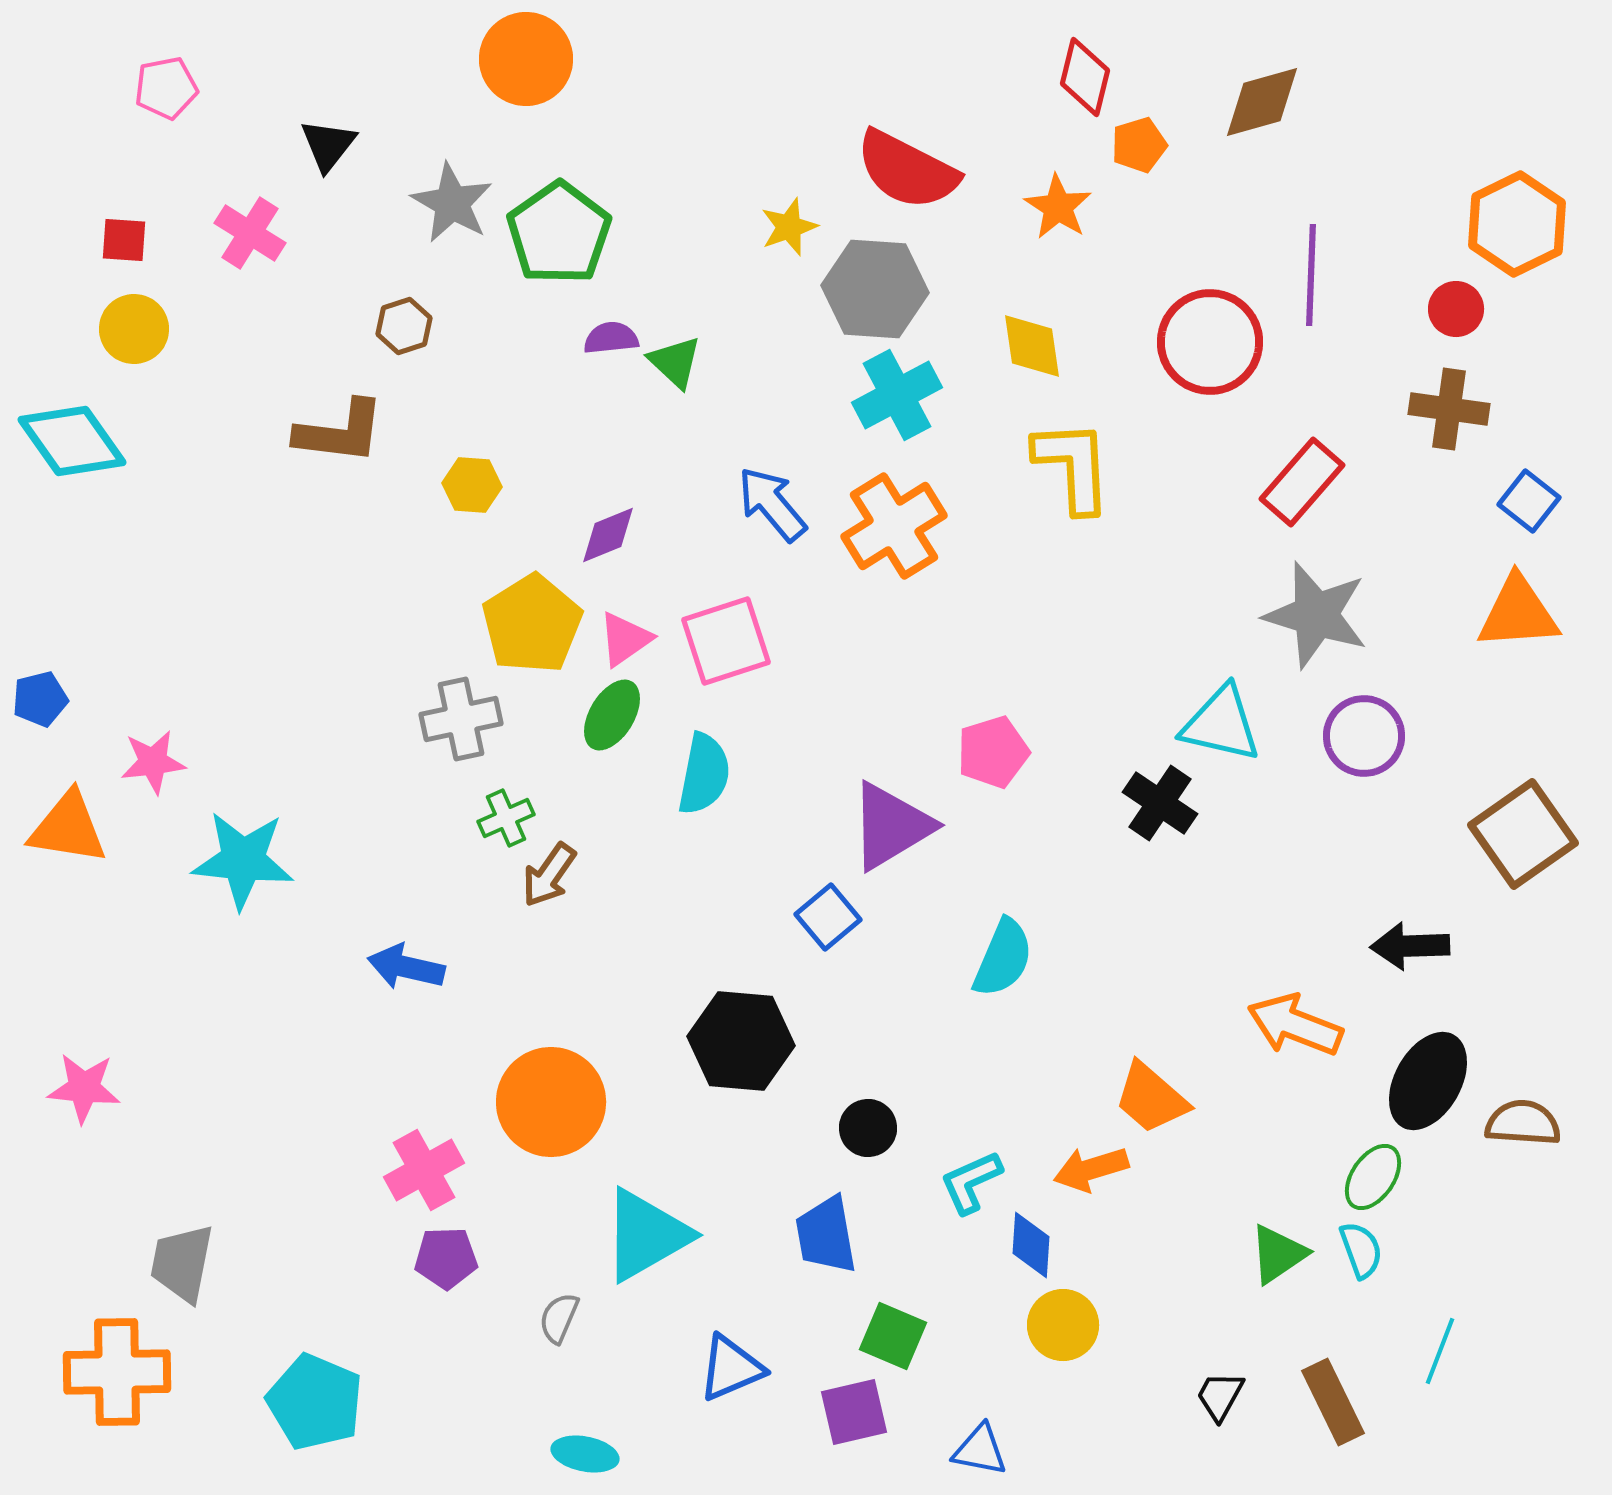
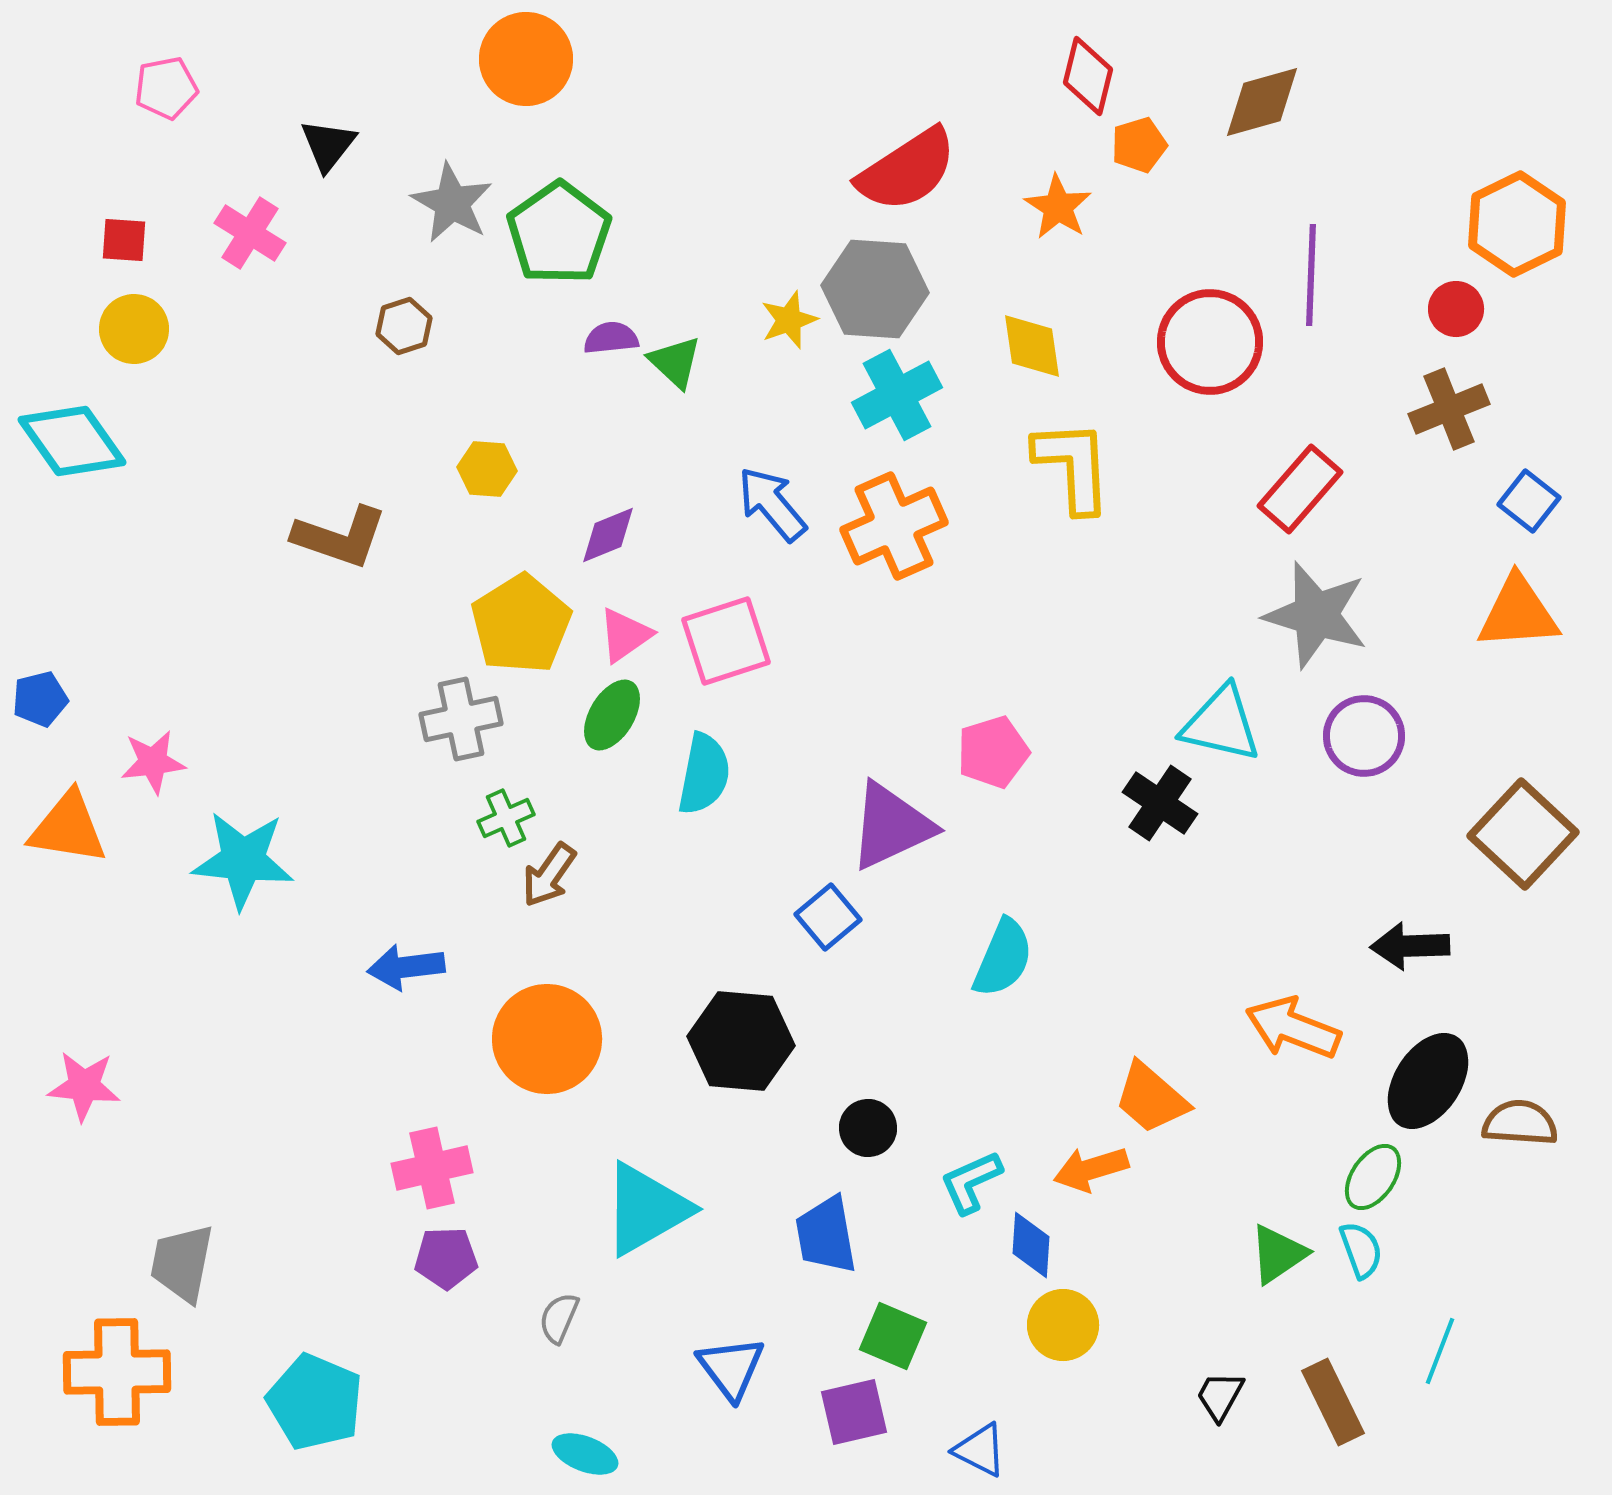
red diamond at (1085, 77): moved 3 px right, 1 px up
red semicircle at (907, 170): rotated 60 degrees counterclockwise
yellow star at (789, 227): moved 93 px down
brown cross at (1449, 409): rotated 30 degrees counterclockwise
brown L-shape at (340, 432): moved 105 px down; rotated 12 degrees clockwise
red rectangle at (1302, 482): moved 2 px left, 7 px down
yellow hexagon at (472, 485): moved 15 px right, 16 px up
orange cross at (894, 526): rotated 8 degrees clockwise
yellow pentagon at (532, 624): moved 11 px left
pink triangle at (625, 639): moved 4 px up
purple triangle at (891, 826): rotated 6 degrees clockwise
brown square at (1523, 834): rotated 12 degrees counterclockwise
blue arrow at (406, 967): rotated 20 degrees counterclockwise
orange arrow at (1295, 1025): moved 2 px left, 3 px down
black ellipse at (1428, 1081): rotated 4 degrees clockwise
pink star at (84, 1088): moved 2 px up
orange circle at (551, 1102): moved 4 px left, 63 px up
brown semicircle at (1523, 1123): moved 3 px left
pink cross at (424, 1170): moved 8 px right, 2 px up; rotated 16 degrees clockwise
cyan triangle at (646, 1235): moved 26 px up
blue triangle at (731, 1368): rotated 44 degrees counterclockwise
blue triangle at (980, 1450): rotated 16 degrees clockwise
cyan ellipse at (585, 1454): rotated 10 degrees clockwise
